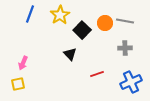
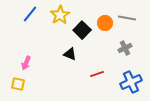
blue line: rotated 18 degrees clockwise
gray line: moved 2 px right, 3 px up
gray cross: rotated 24 degrees counterclockwise
black triangle: rotated 24 degrees counterclockwise
pink arrow: moved 3 px right
yellow square: rotated 24 degrees clockwise
